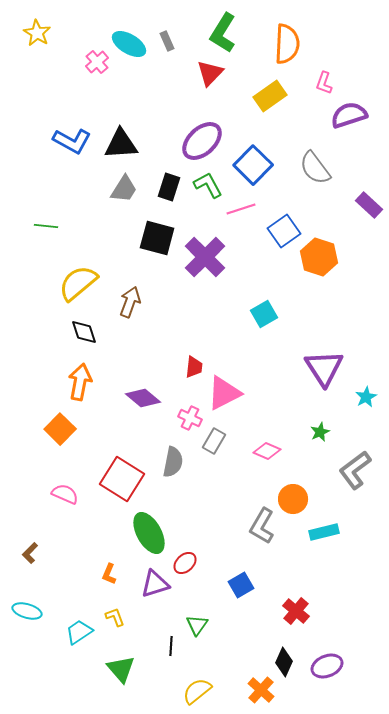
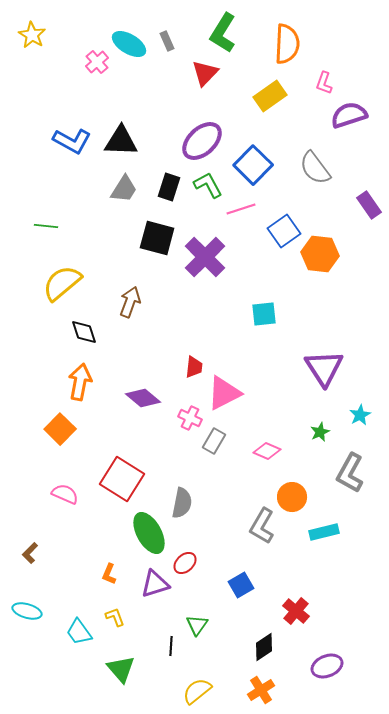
yellow star at (37, 33): moved 5 px left, 2 px down
red triangle at (210, 73): moved 5 px left
black triangle at (121, 144): moved 3 px up; rotated 6 degrees clockwise
purple rectangle at (369, 205): rotated 12 degrees clockwise
orange hexagon at (319, 257): moved 1 px right, 3 px up; rotated 12 degrees counterclockwise
yellow semicircle at (78, 283): moved 16 px left
cyan square at (264, 314): rotated 24 degrees clockwise
cyan star at (366, 397): moved 6 px left, 18 px down
gray semicircle at (173, 462): moved 9 px right, 41 px down
gray L-shape at (355, 470): moved 5 px left, 3 px down; rotated 24 degrees counterclockwise
orange circle at (293, 499): moved 1 px left, 2 px up
cyan trapezoid at (79, 632): rotated 92 degrees counterclockwise
black diamond at (284, 662): moved 20 px left, 15 px up; rotated 32 degrees clockwise
orange cross at (261, 690): rotated 16 degrees clockwise
